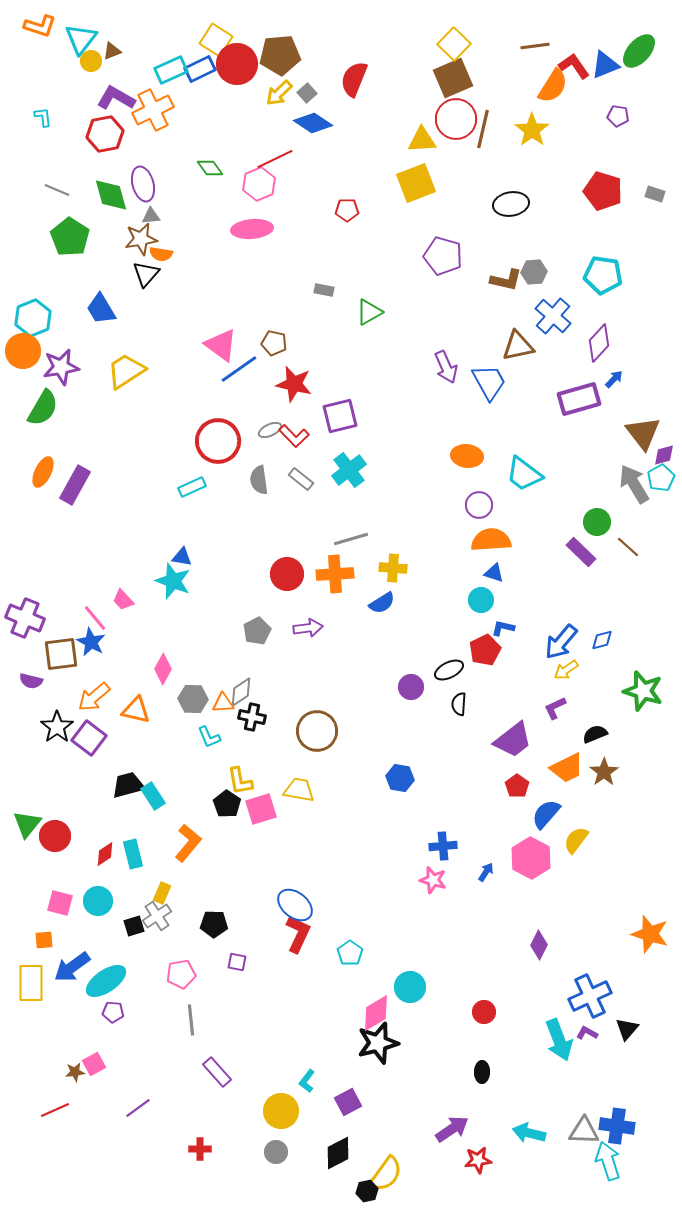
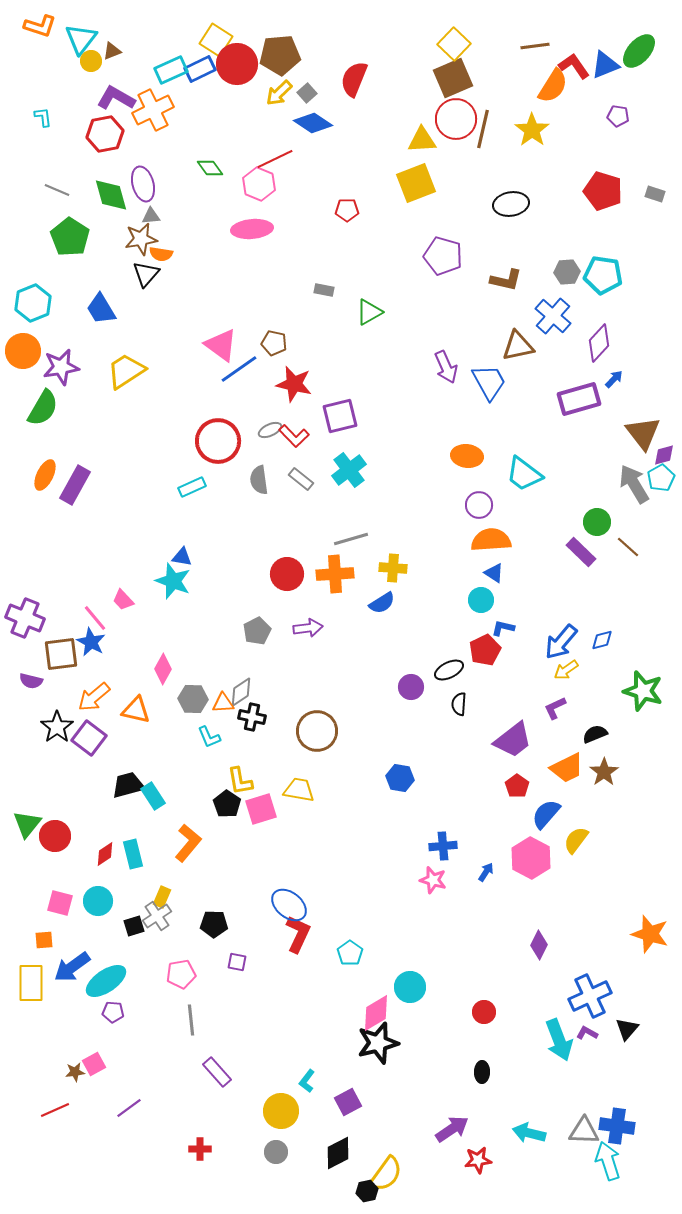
pink hexagon at (259, 184): rotated 16 degrees counterclockwise
gray hexagon at (534, 272): moved 33 px right
cyan hexagon at (33, 318): moved 15 px up
orange ellipse at (43, 472): moved 2 px right, 3 px down
blue triangle at (494, 573): rotated 15 degrees clockwise
yellow rectangle at (162, 893): moved 4 px down
blue ellipse at (295, 905): moved 6 px left
purple line at (138, 1108): moved 9 px left
